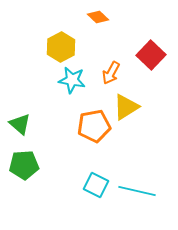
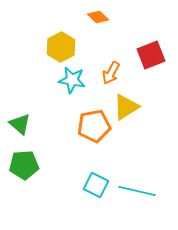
red square: rotated 24 degrees clockwise
